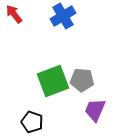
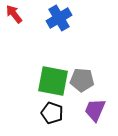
blue cross: moved 4 px left, 2 px down
green square: rotated 32 degrees clockwise
black pentagon: moved 20 px right, 9 px up
